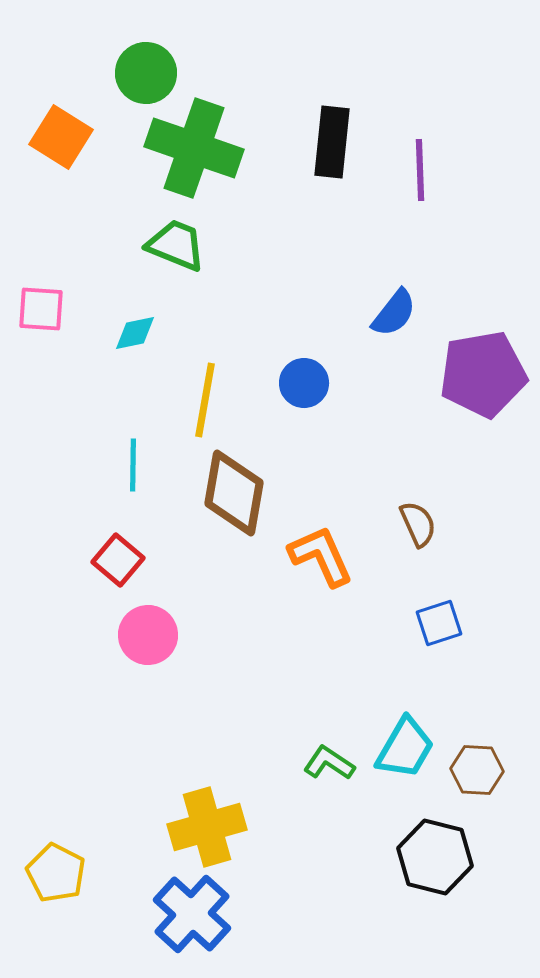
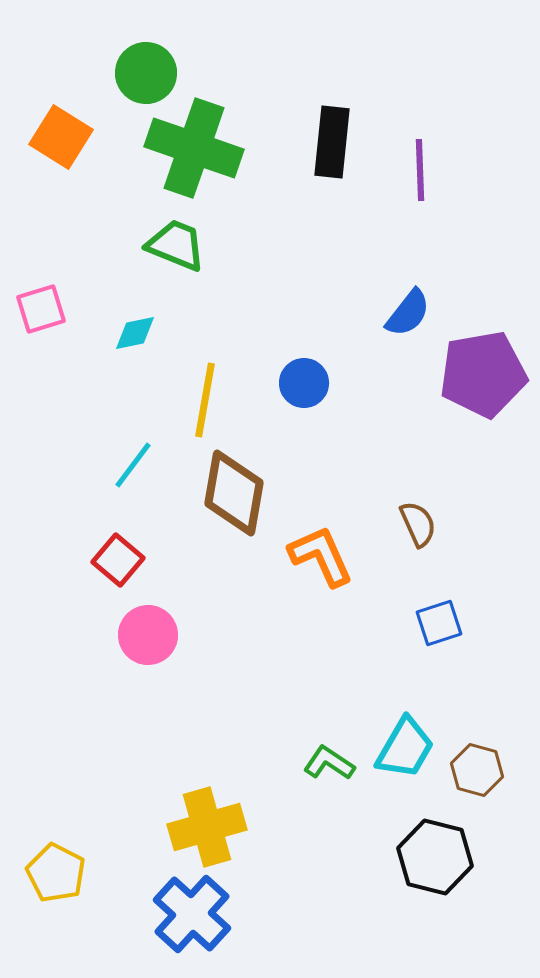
pink square: rotated 21 degrees counterclockwise
blue semicircle: moved 14 px right
cyan line: rotated 36 degrees clockwise
brown hexagon: rotated 12 degrees clockwise
